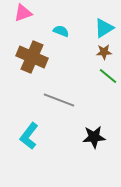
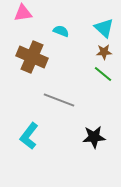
pink triangle: rotated 12 degrees clockwise
cyan triangle: rotated 45 degrees counterclockwise
green line: moved 5 px left, 2 px up
